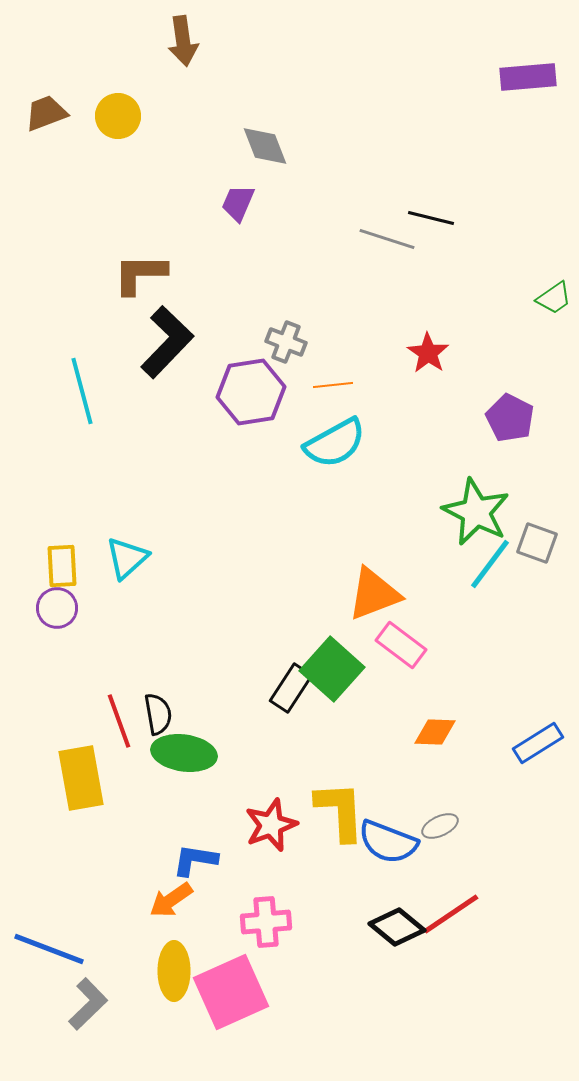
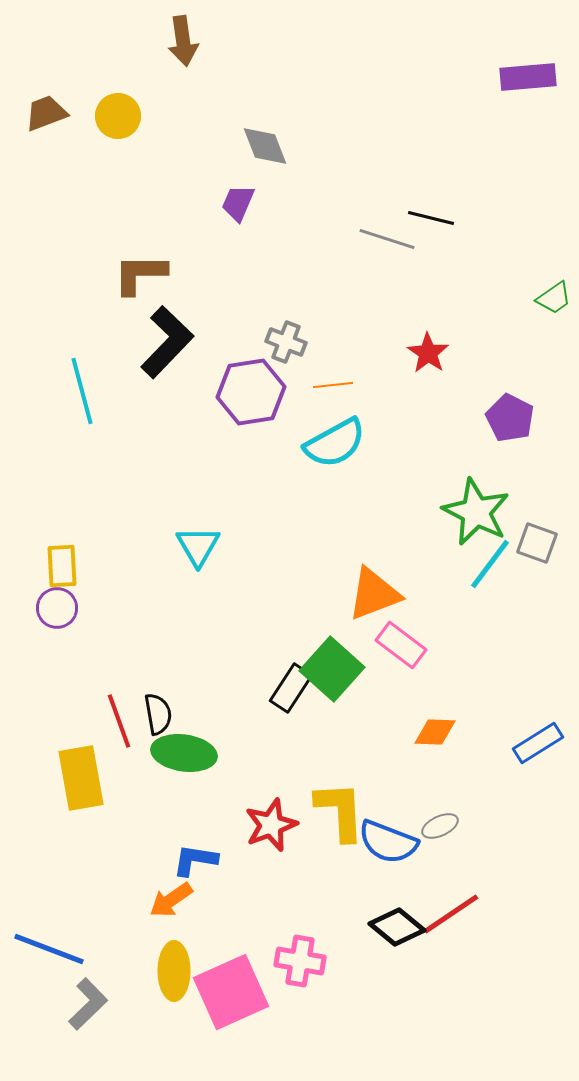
cyan triangle at (127, 558): moved 71 px right, 12 px up; rotated 18 degrees counterclockwise
pink cross at (266, 922): moved 34 px right, 39 px down; rotated 15 degrees clockwise
